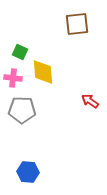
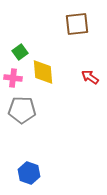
green square: rotated 28 degrees clockwise
red arrow: moved 24 px up
blue hexagon: moved 1 px right, 1 px down; rotated 15 degrees clockwise
